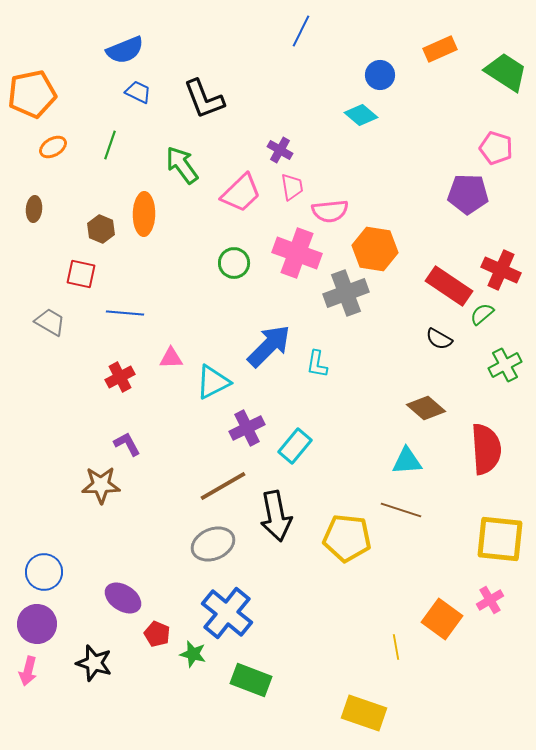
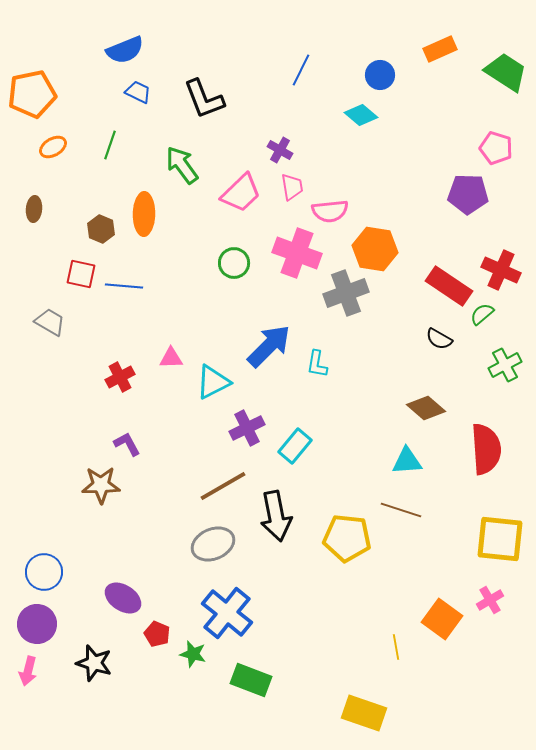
blue line at (301, 31): moved 39 px down
blue line at (125, 313): moved 1 px left, 27 px up
